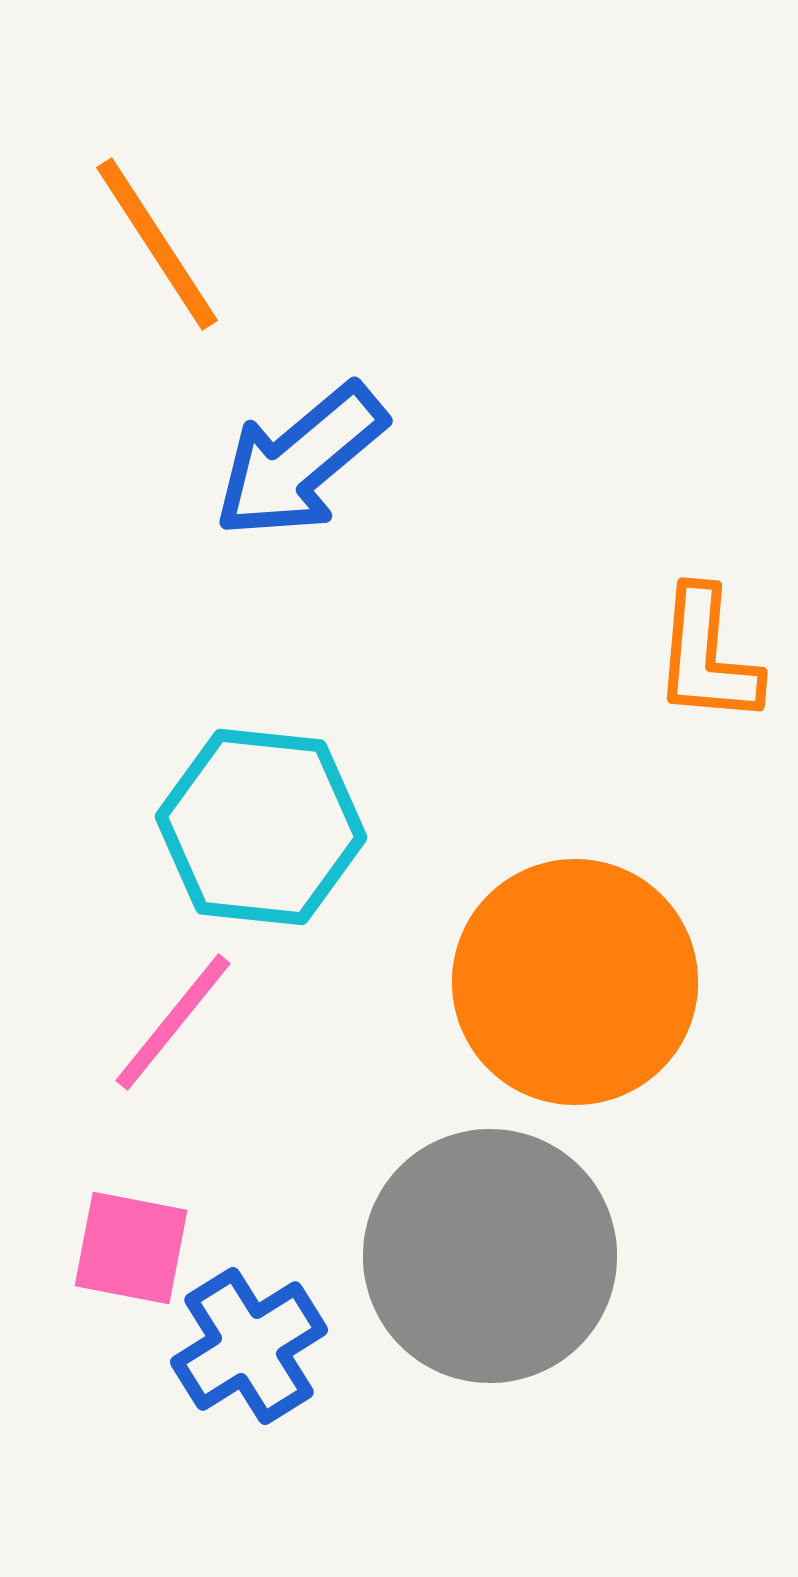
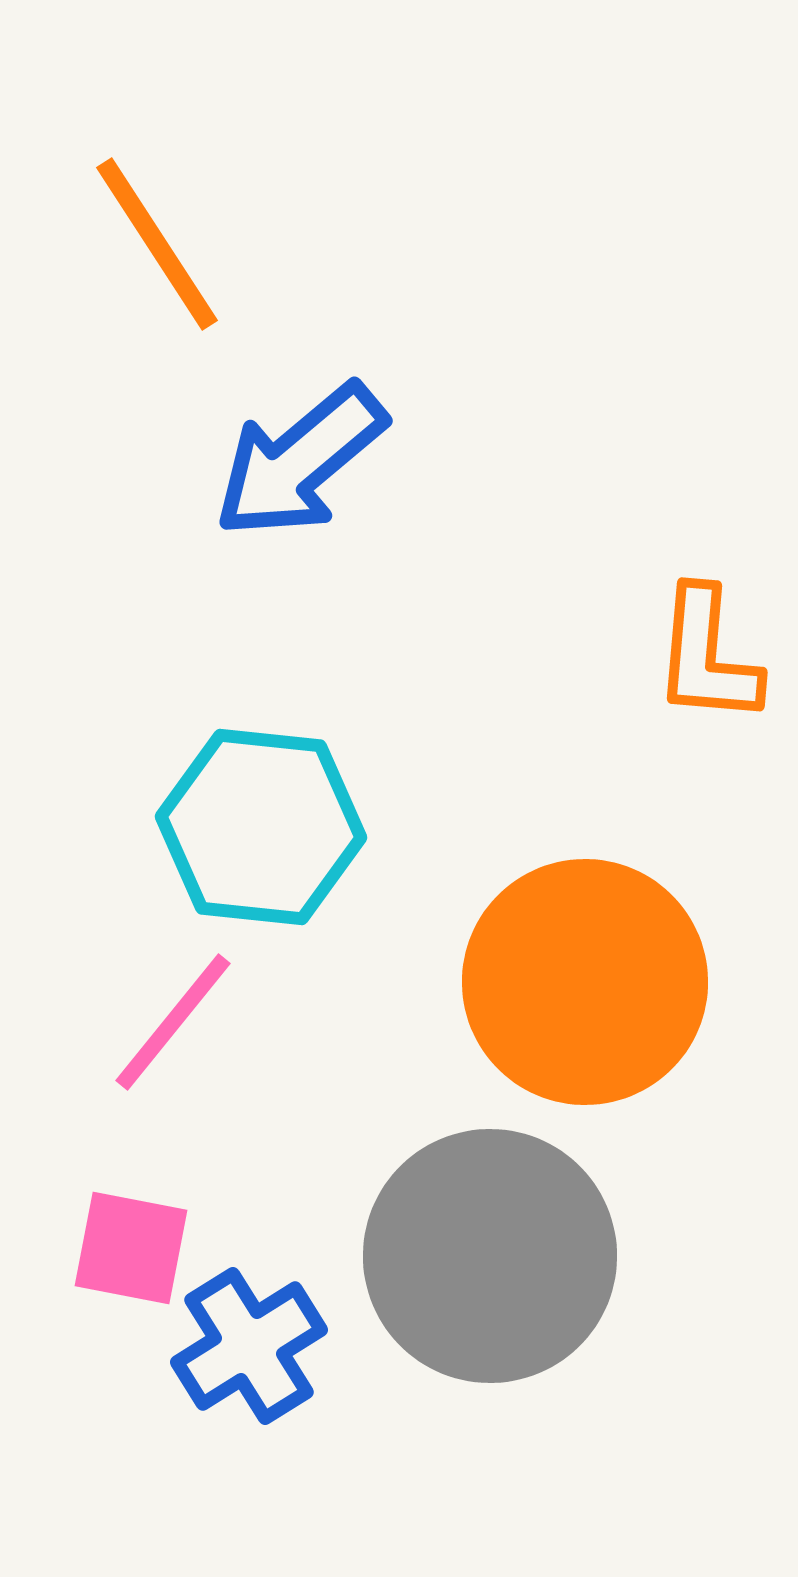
orange circle: moved 10 px right
